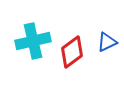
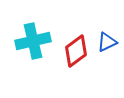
red diamond: moved 4 px right, 1 px up
